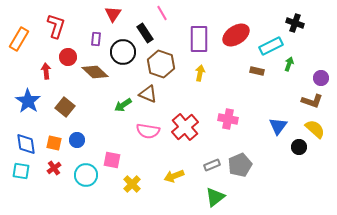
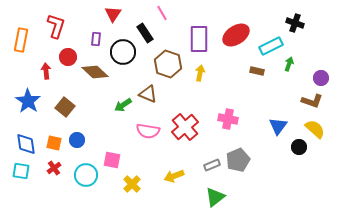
orange rectangle at (19, 39): moved 2 px right, 1 px down; rotated 20 degrees counterclockwise
brown hexagon at (161, 64): moved 7 px right
gray pentagon at (240, 165): moved 2 px left, 5 px up
